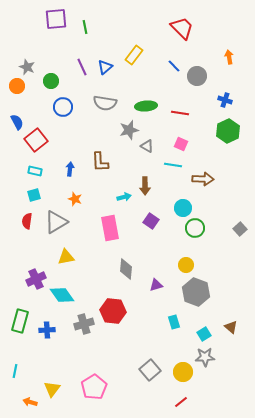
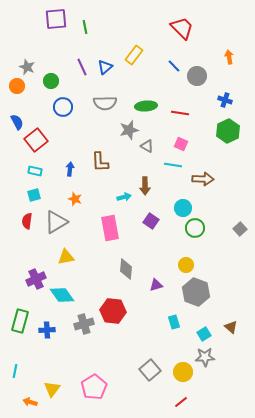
gray semicircle at (105, 103): rotated 10 degrees counterclockwise
